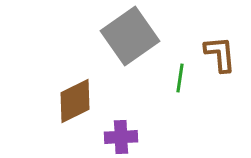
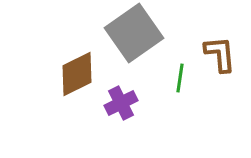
gray square: moved 4 px right, 3 px up
brown diamond: moved 2 px right, 27 px up
purple cross: moved 34 px up; rotated 24 degrees counterclockwise
